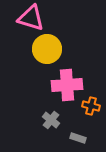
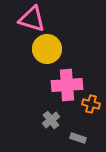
pink triangle: moved 1 px right, 1 px down
orange cross: moved 2 px up
gray cross: rotated 12 degrees clockwise
